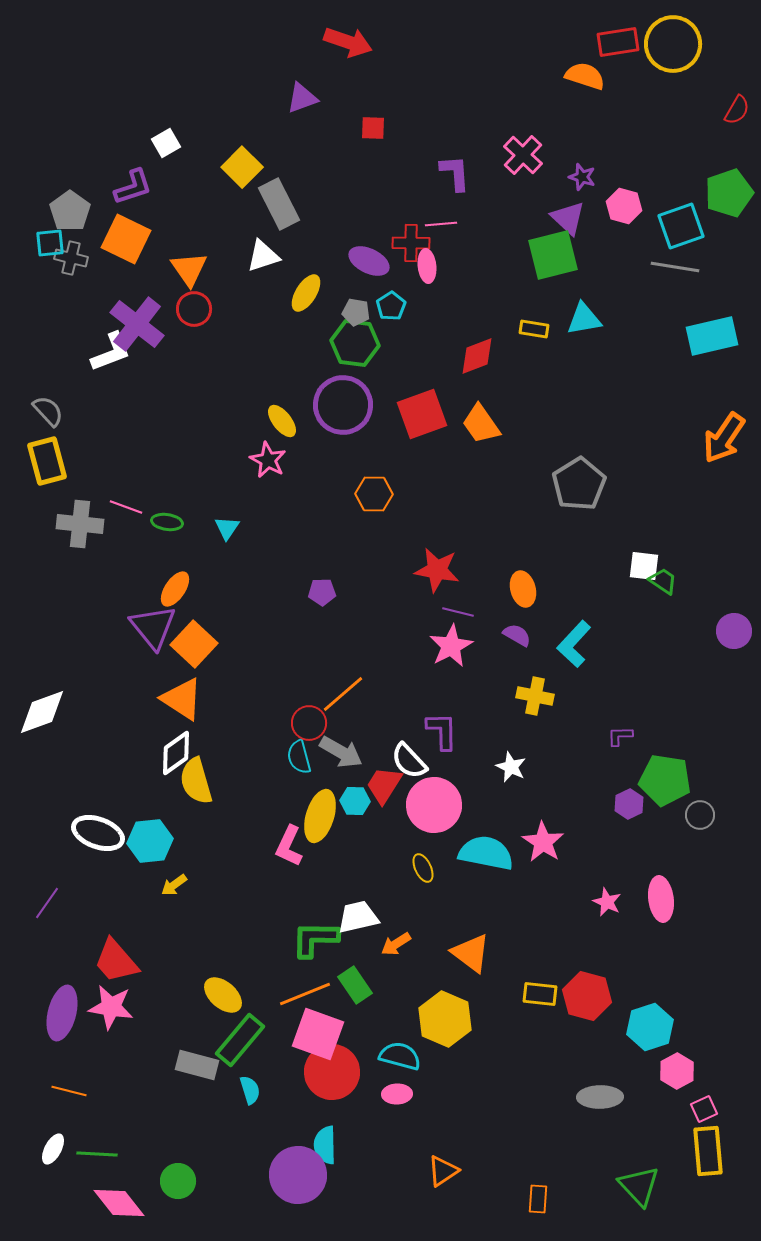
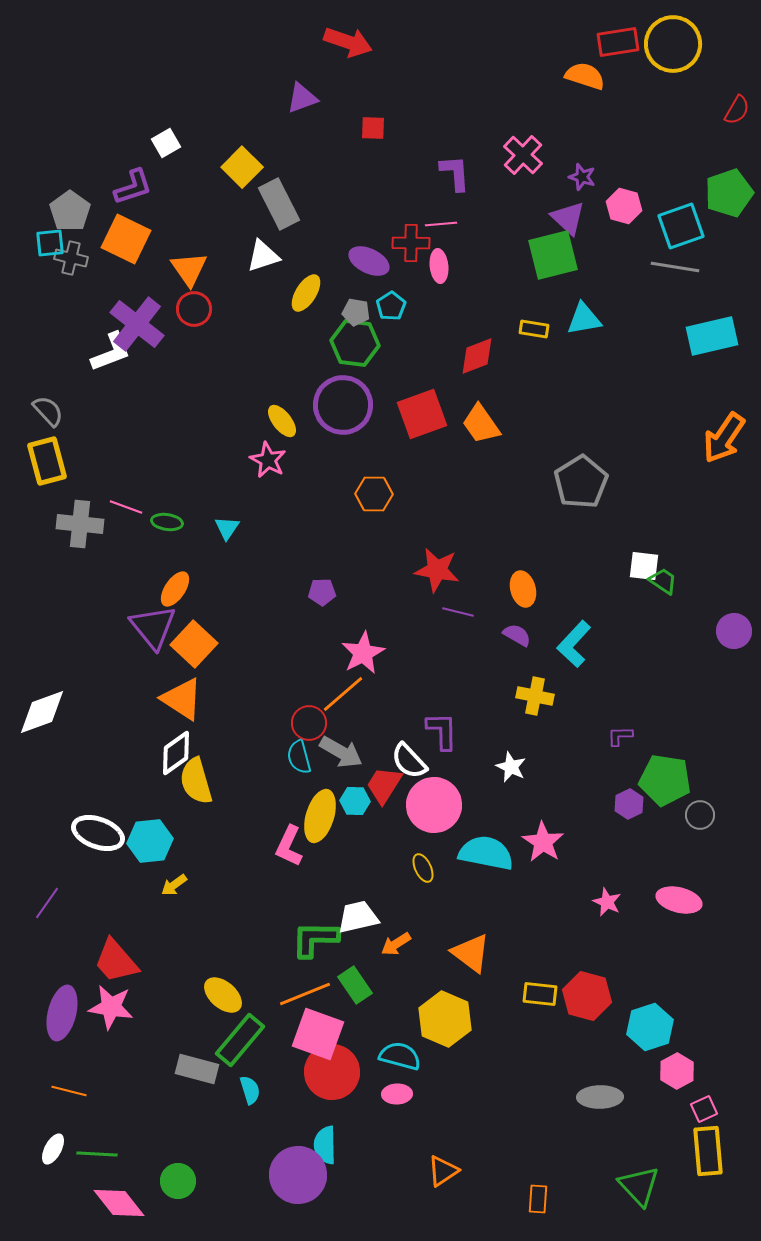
pink ellipse at (427, 266): moved 12 px right
gray pentagon at (579, 484): moved 2 px right, 2 px up
pink star at (451, 646): moved 88 px left, 7 px down
pink ellipse at (661, 899): moved 18 px right, 1 px down; rotated 69 degrees counterclockwise
gray rectangle at (197, 1065): moved 4 px down
